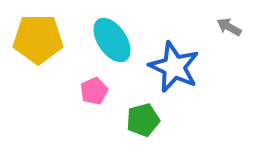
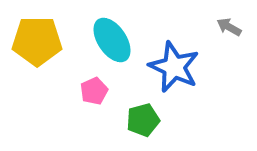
yellow pentagon: moved 1 px left, 2 px down
